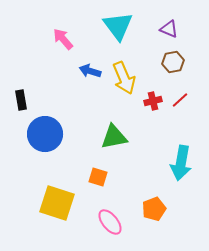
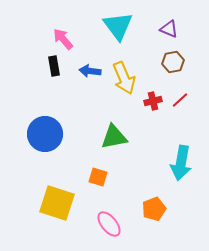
blue arrow: rotated 10 degrees counterclockwise
black rectangle: moved 33 px right, 34 px up
pink ellipse: moved 1 px left, 2 px down
